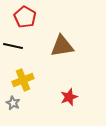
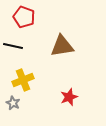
red pentagon: moved 1 px left; rotated 10 degrees counterclockwise
